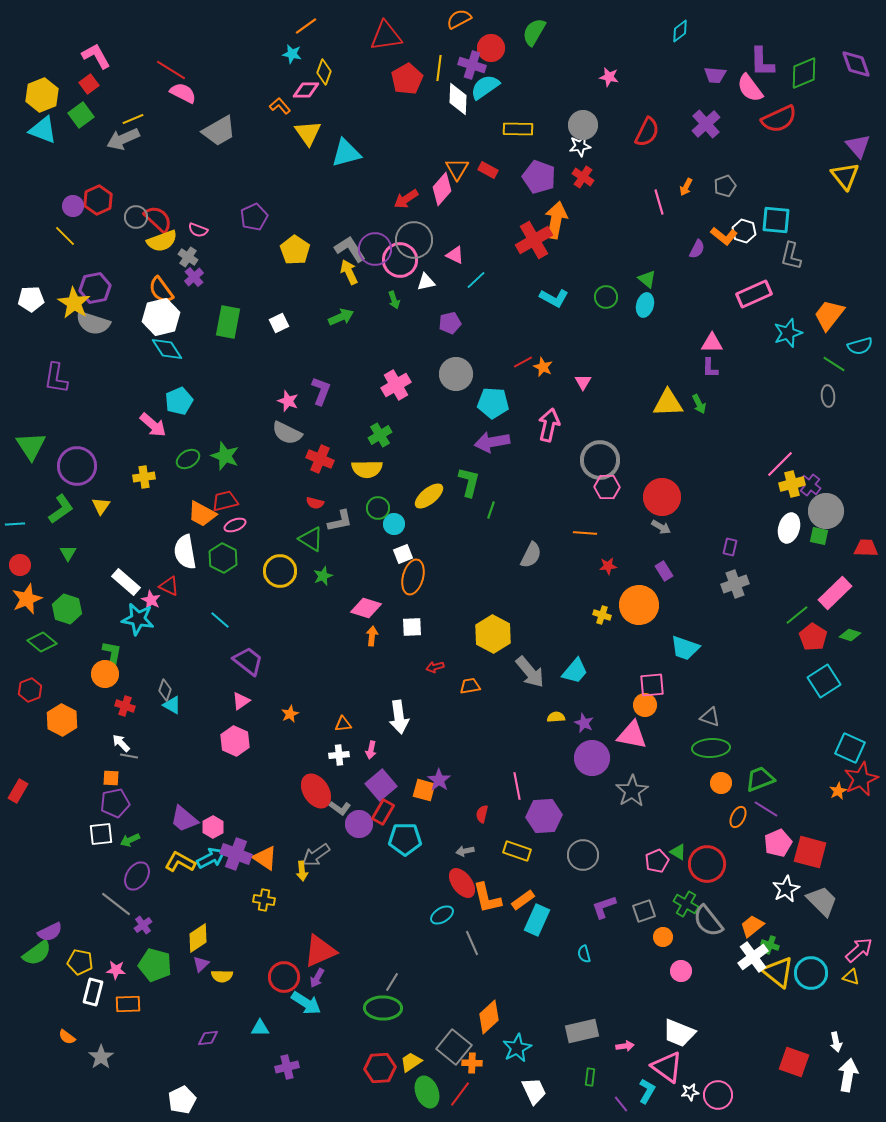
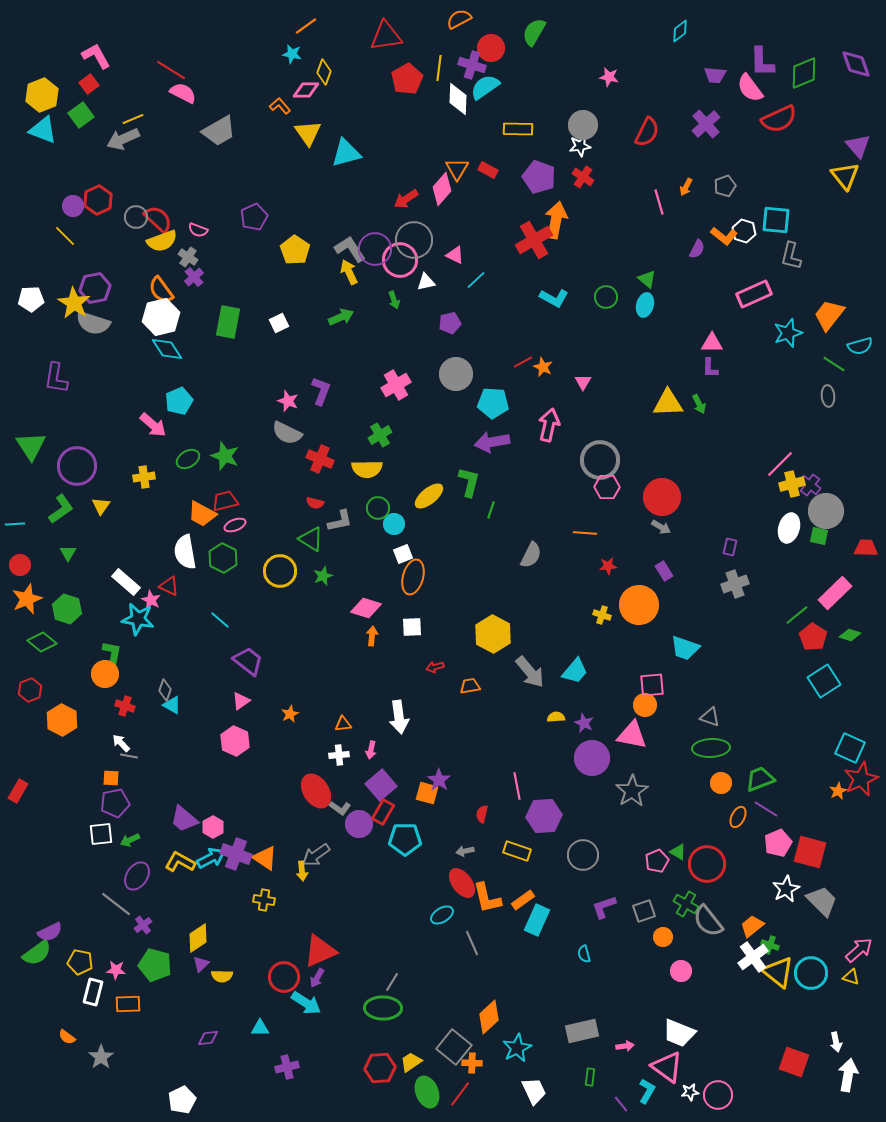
orange square at (424, 790): moved 3 px right, 3 px down
